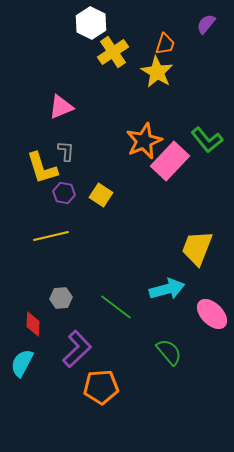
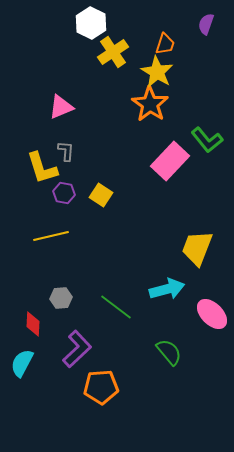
purple semicircle: rotated 20 degrees counterclockwise
orange star: moved 6 px right, 37 px up; rotated 15 degrees counterclockwise
